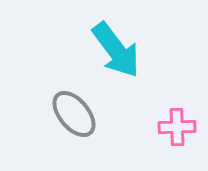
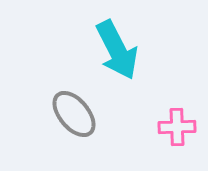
cyan arrow: moved 1 px right; rotated 10 degrees clockwise
